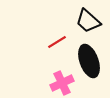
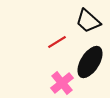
black ellipse: moved 1 px right, 1 px down; rotated 52 degrees clockwise
pink cross: rotated 15 degrees counterclockwise
